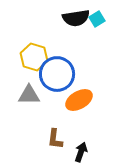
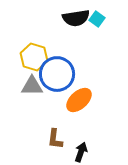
cyan square: rotated 21 degrees counterclockwise
gray triangle: moved 3 px right, 9 px up
orange ellipse: rotated 12 degrees counterclockwise
